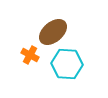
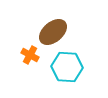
cyan hexagon: moved 3 px down
